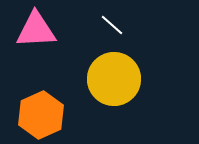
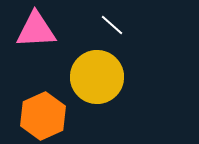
yellow circle: moved 17 px left, 2 px up
orange hexagon: moved 2 px right, 1 px down
